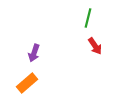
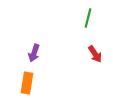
red arrow: moved 8 px down
orange rectangle: rotated 40 degrees counterclockwise
